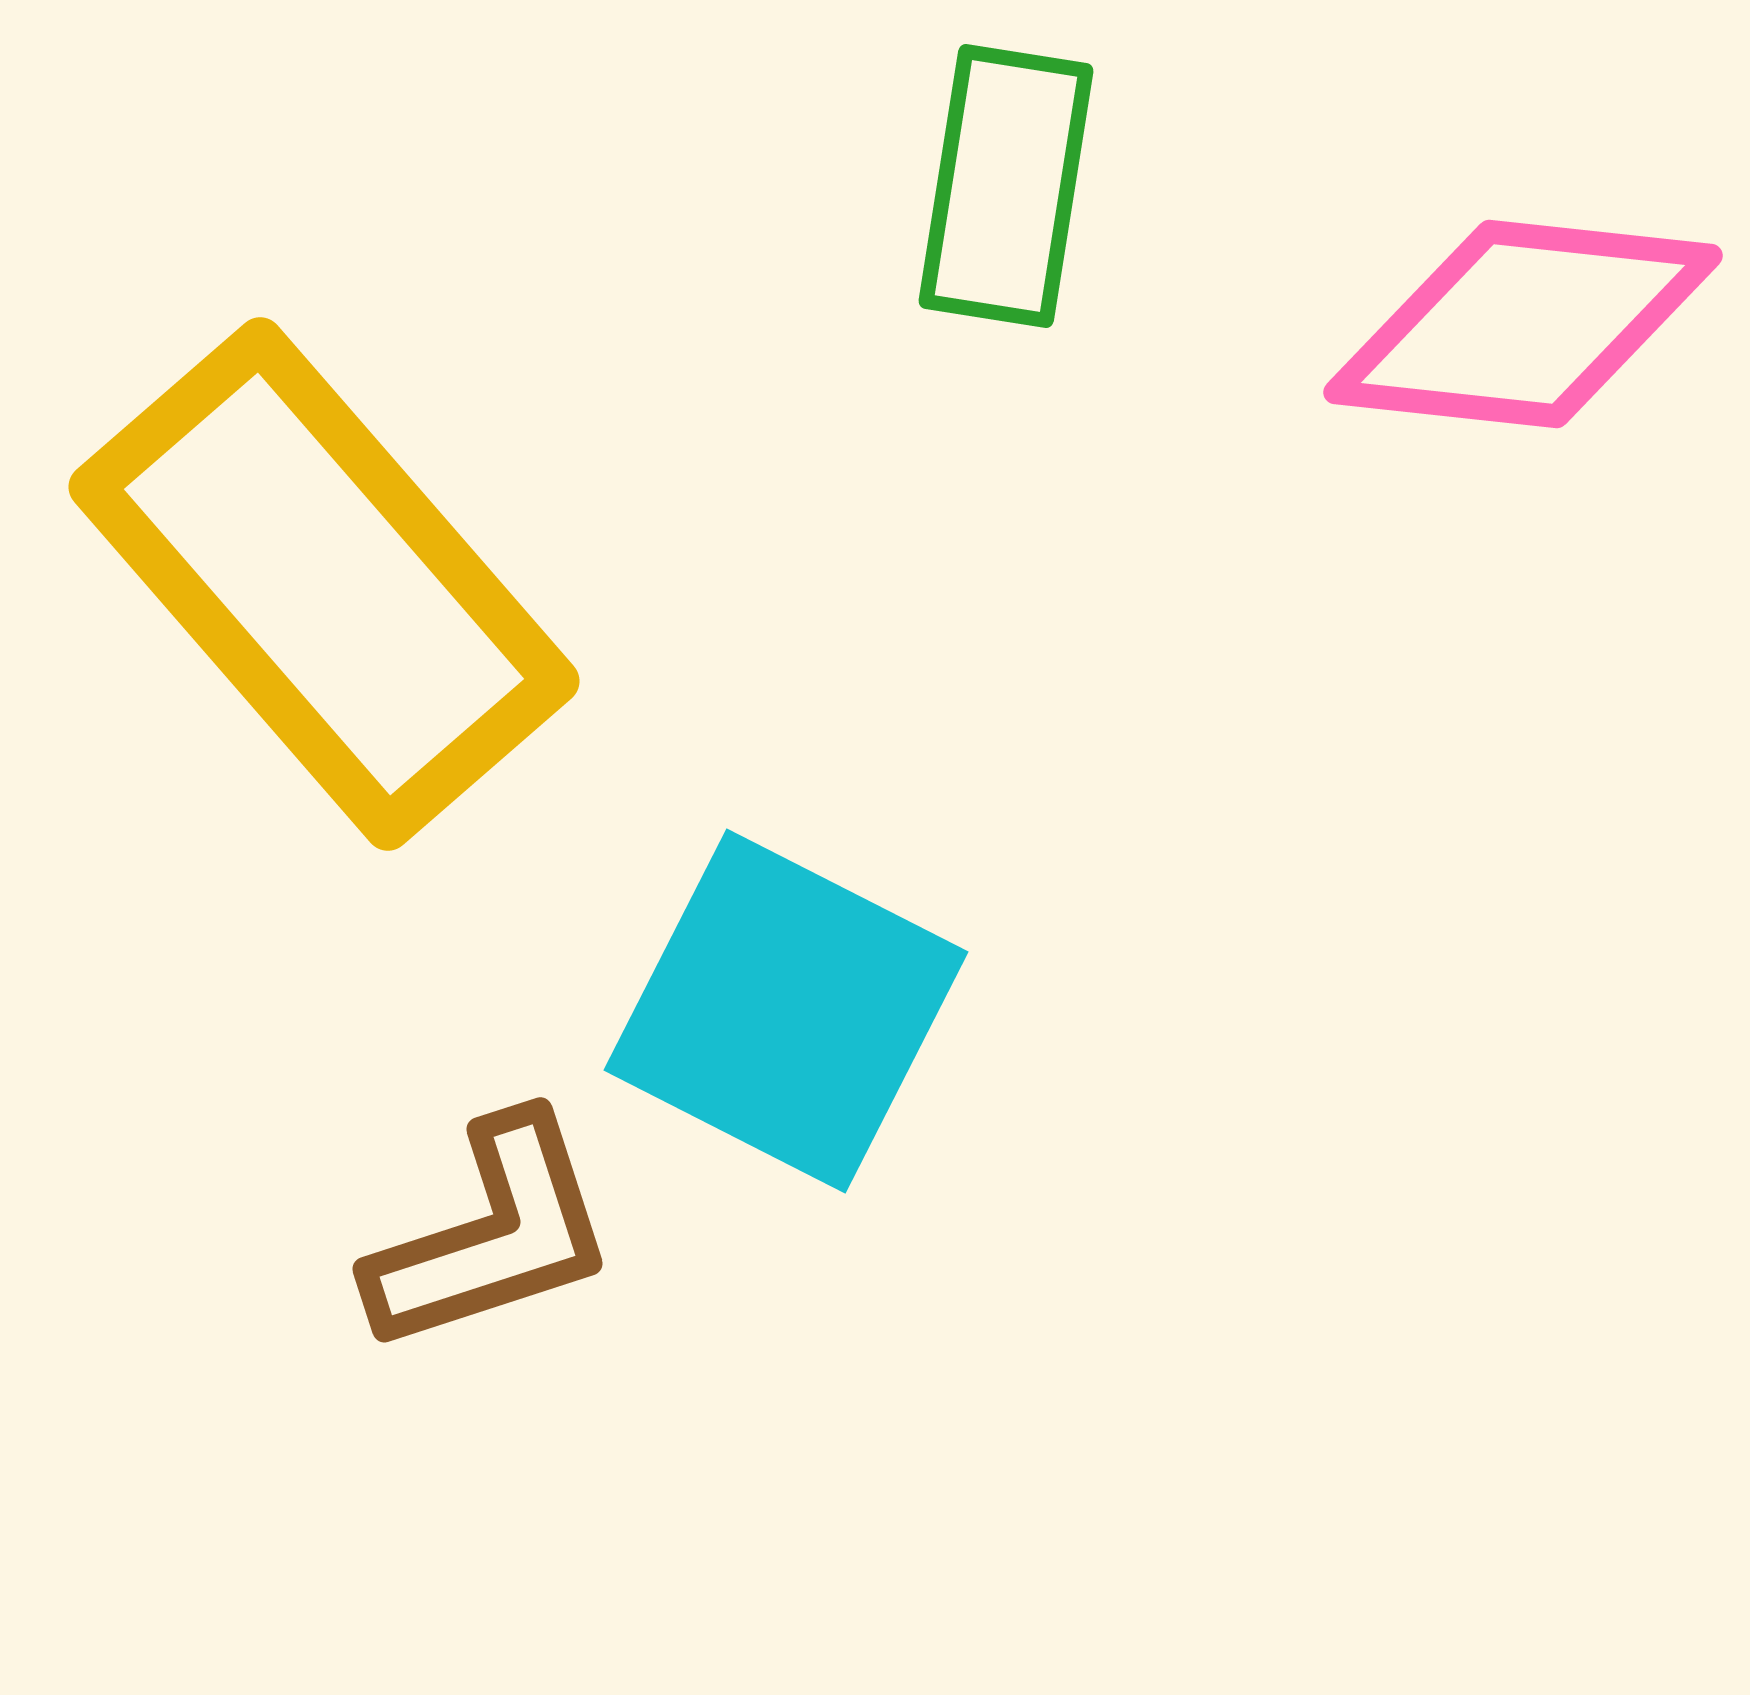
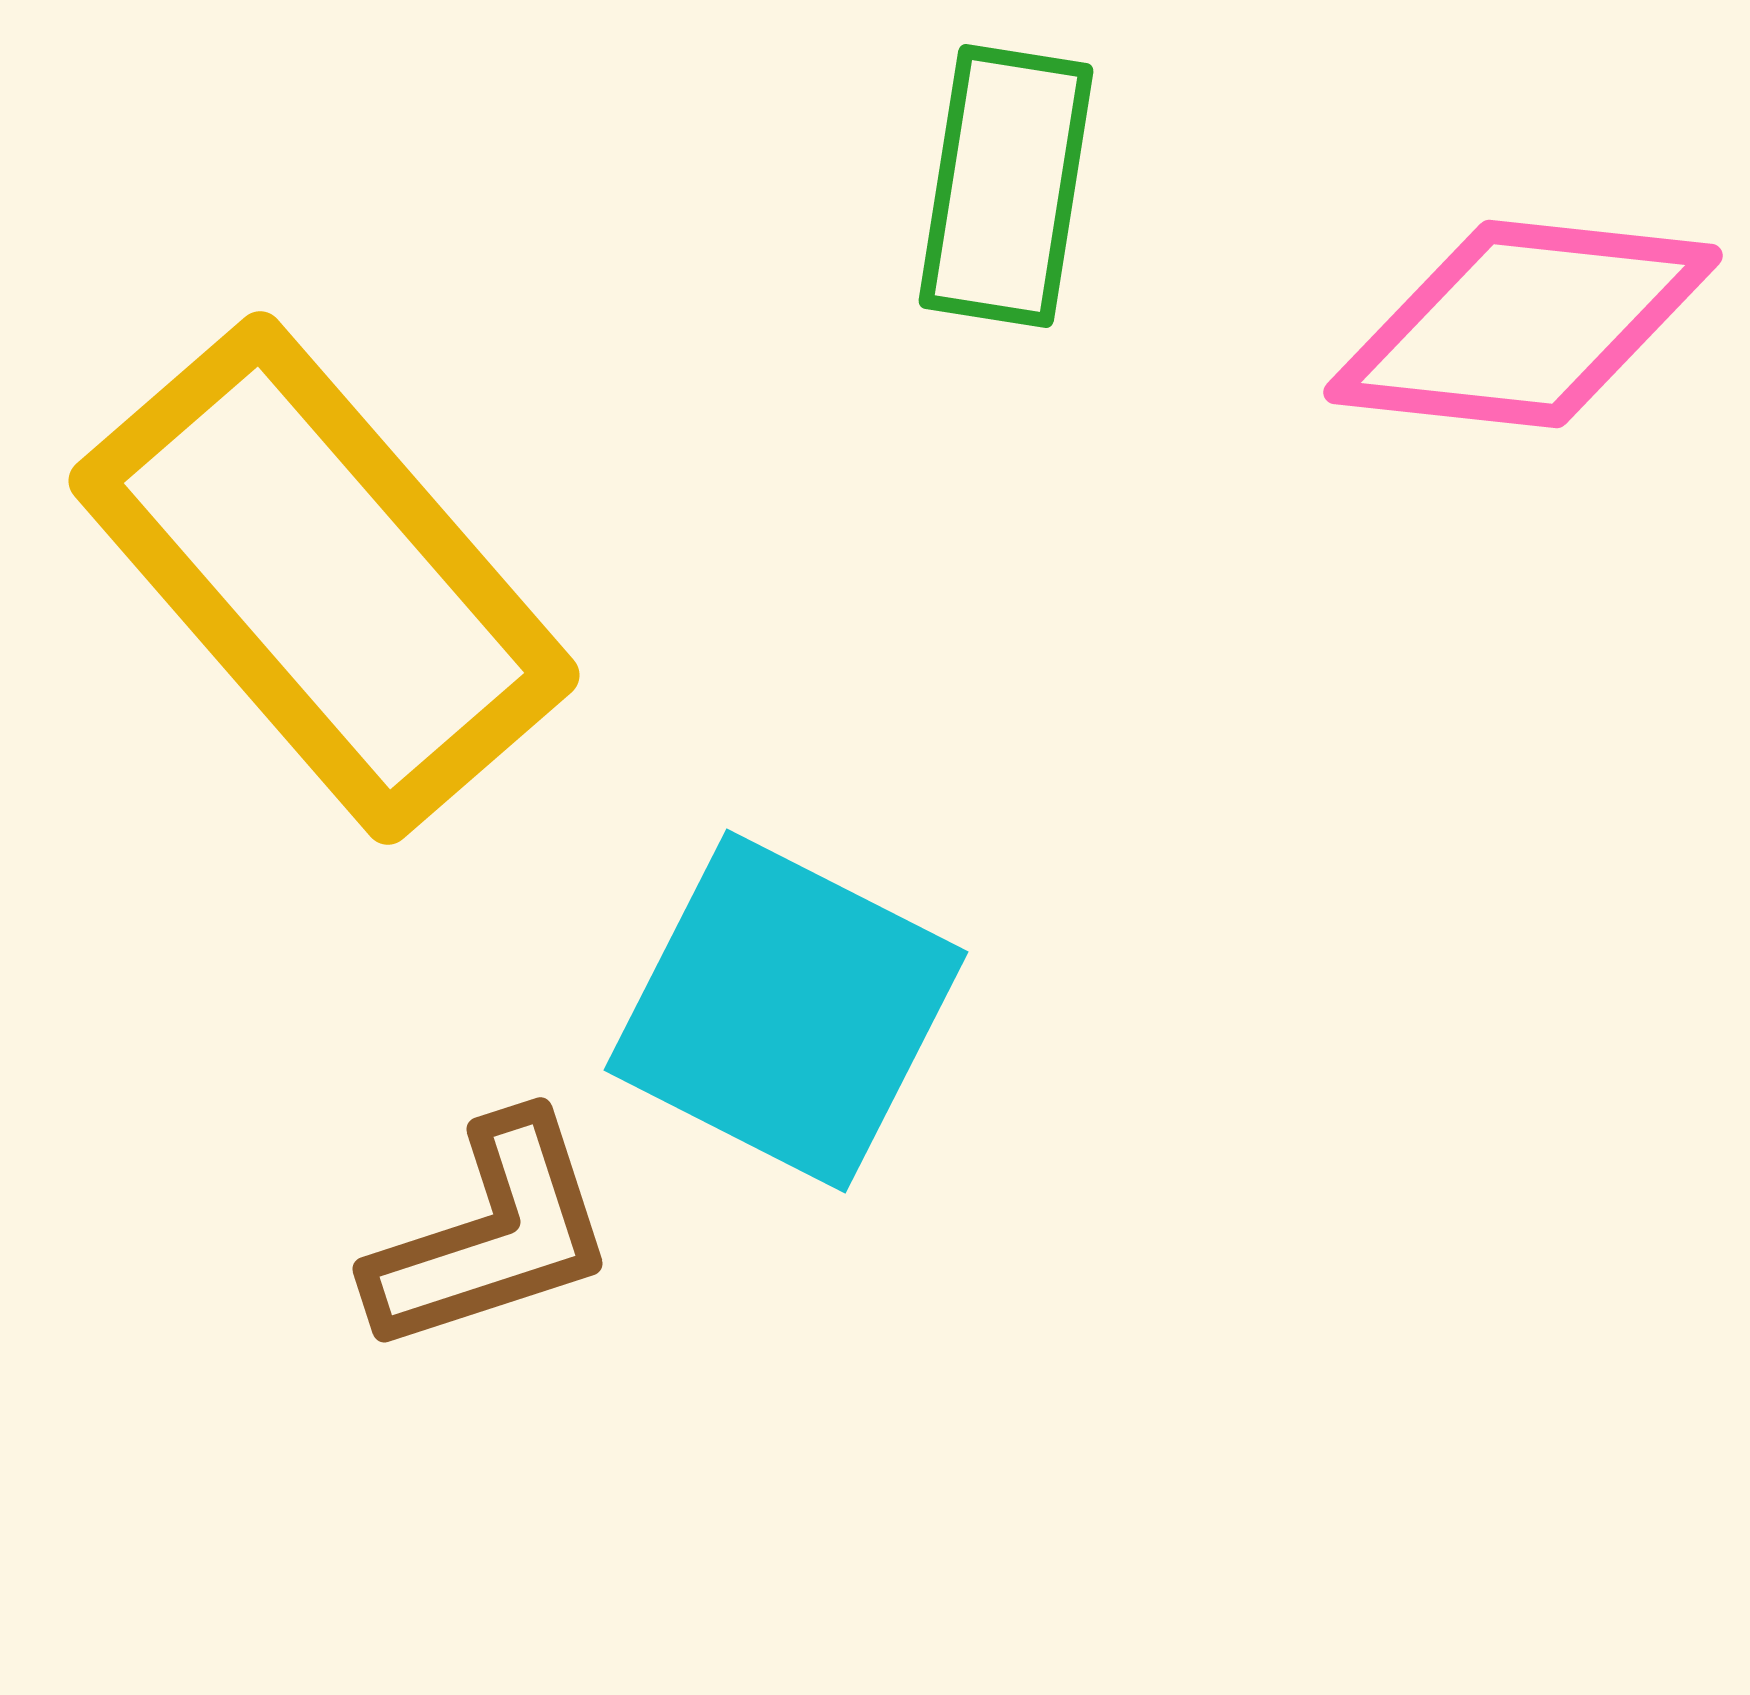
yellow rectangle: moved 6 px up
